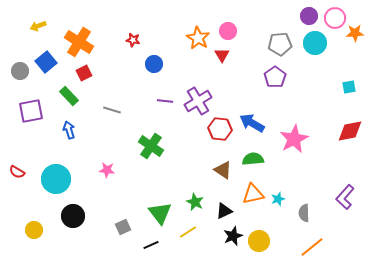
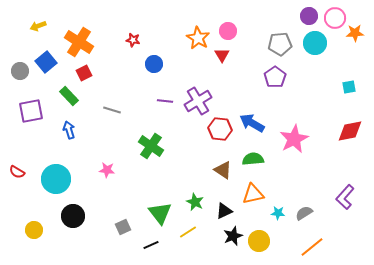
cyan star at (278, 199): moved 14 px down; rotated 24 degrees clockwise
gray semicircle at (304, 213): rotated 60 degrees clockwise
